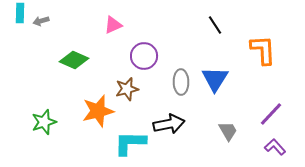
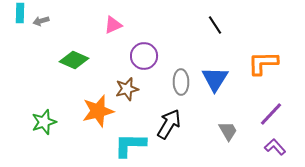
orange L-shape: moved 13 px down; rotated 88 degrees counterclockwise
black arrow: rotated 48 degrees counterclockwise
cyan L-shape: moved 2 px down
